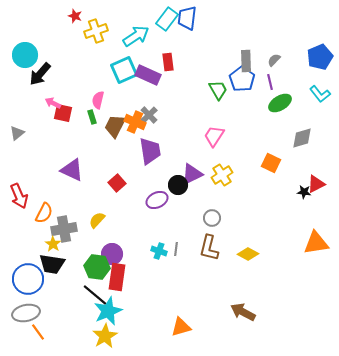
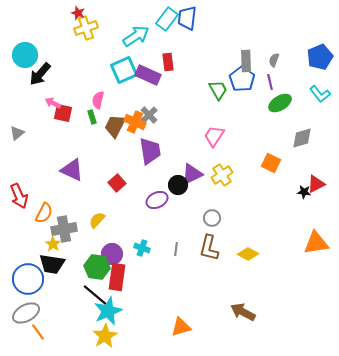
red star at (75, 16): moved 3 px right, 3 px up
yellow cross at (96, 31): moved 10 px left, 3 px up
gray semicircle at (274, 60): rotated 24 degrees counterclockwise
cyan cross at (159, 251): moved 17 px left, 3 px up
gray ellipse at (26, 313): rotated 16 degrees counterclockwise
